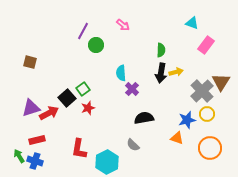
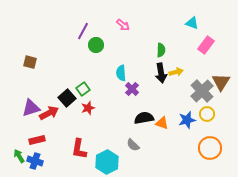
black arrow: rotated 18 degrees counterclockwise
orange triangle: moved 15 px left, 15 px up
